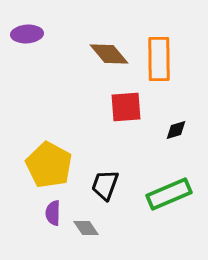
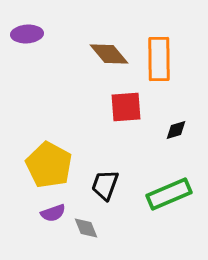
purple semicircle: rotated 110 degrees counterclockwise
gray diamond: rotated 12 degrees clockwise
